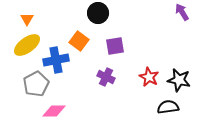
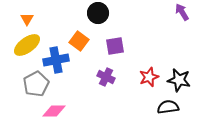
red star: rotated 24 degrees clockwise
